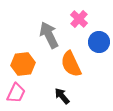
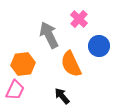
blue circle: moved 4 px down
pink trapezoid: moved 1 px left, 3 px up
